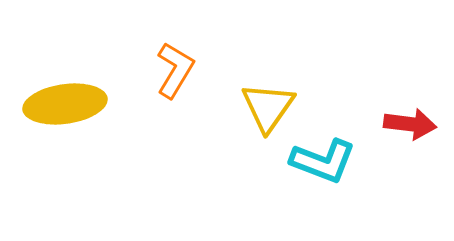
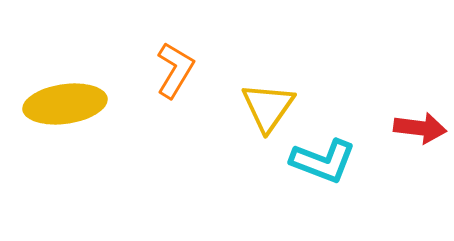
red arrow: moved 10 px right, 4 px down
